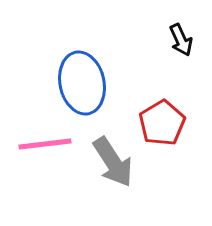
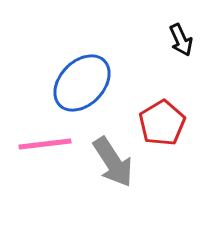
blue ellipse: rotated 56 degrees clockwise
